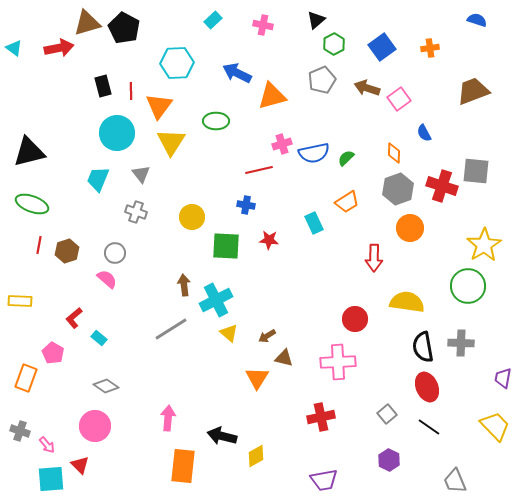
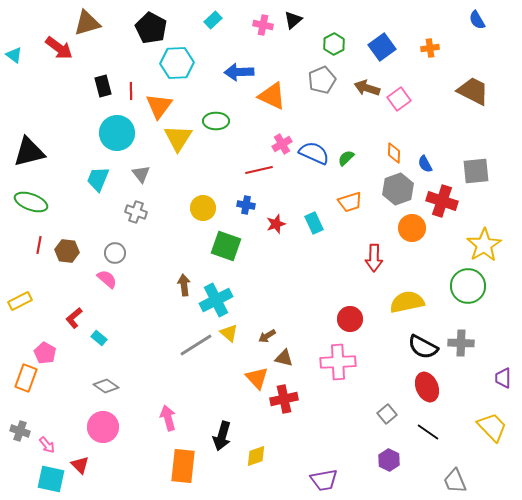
black triangle at (316, 20): moved 23 px left
blue semicircle at (477, 20): rotated 138 degrees counterclockwise
black pentagon at (124, 28): moved 27 px right
cyan triangle at (14, 48): moved 7 px down
red arrow at (59, 48): rotated 48 degrees clockwise
blue arrow at (237, 73): moved 2 px right, 1 px up; rotated 28 degrees counterclockwise
brown trapezoid at (473, 91): rotated 48 degrees clockwise
orange triangle at (272, 96): rotated 40 degrees clockwise
blue semicircle at (424, 133): moved 1 px right, 31 px down
yellow triangle at (171, 142): moved 7 px right, 4 px up
pink cross at (282, 144): rotated 12 degrees counterclockwise
blue semicircle at (314, 153): rotated 144 degrees counterclockwise
gray square at (476, 171): rotated 12 degrees counterclockwise
red cross at (442, 186): moved 15 px down
orange trapezoid at (347, 202): moved 3 px right; rotated 15 degrees clockwise
green ellipse at (32, 204): moved 1 px left, 2 px up
yellow circle at (192, 217): moved 11 px right, 9 px up
orange circle at (410, 228): moved 2 px right
red star at (269, 240): moved 7 px right, 16 px up; rotated 24 degrees counterclockwise
green square at (226, 246): rotated 16 degrees clockwise
brown hexagon at (67, 251): rotated 25 degrees clockwise
yellow rectangle at (20, 301): rotated 30 degrees counterclockwise
yellow semicircle at (407, 302): rotated 20 degrees counterclockwise
red circle at (355, 319): moved 5 px left
gray line at (171, 329): moved 25 px right, 16 px down
black semicircle at (423, 347): rotated 52 degrees counterclockwise
pink pentagon at (53, 353): moved 8 px left
orange triangle at (257, 378): rotated 15 degrees counterclockwise
purple trapezoid at (503, 378): rotated 10 degrees counterclockwise
red cross at (321, 417): moved 37 px left, 18 px up
pink arrow at (168, 418): rotated 20 degrees counterclockwise
pink circle at (95, 426): moved 8 px right, 1 px down
yellow trapezoid at (495, 426): moved 3 px left, 1 px down
black line at (429, 427): moved 1 px left, 5 px down
black arrow at (222, 436): rotated 88 degrees counterclockwise
yellow diamond at (256, 456): rotated 10 degrees clockwise
cyan square at (51, 479): rotated 16 degrees clockwise
